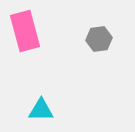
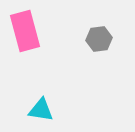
cyan triangle: rotated 8 degrees clockwise
